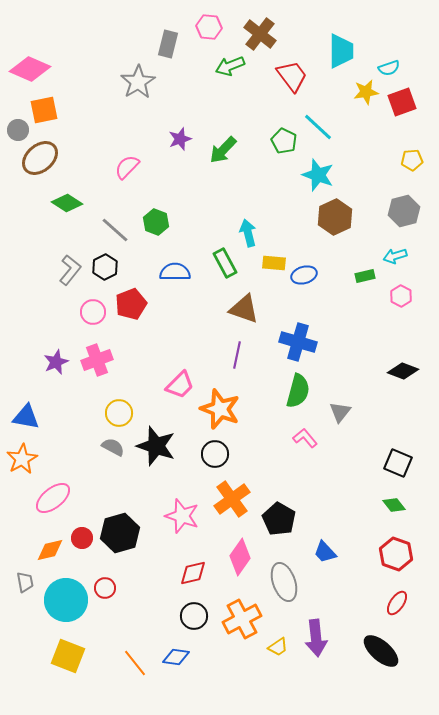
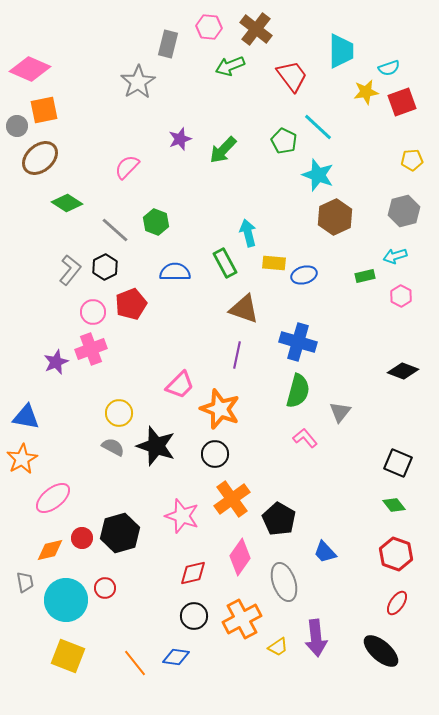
brown cross at (260, 34): moved 4 px left, 5 px up
gray circle at (18, 130): moved 1 px left, 4 px up
pink cross at (97, 360): moved 6 px left, 11 px up
